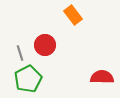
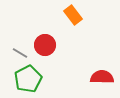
gray line: rotated 42 degrees counterclockwise
